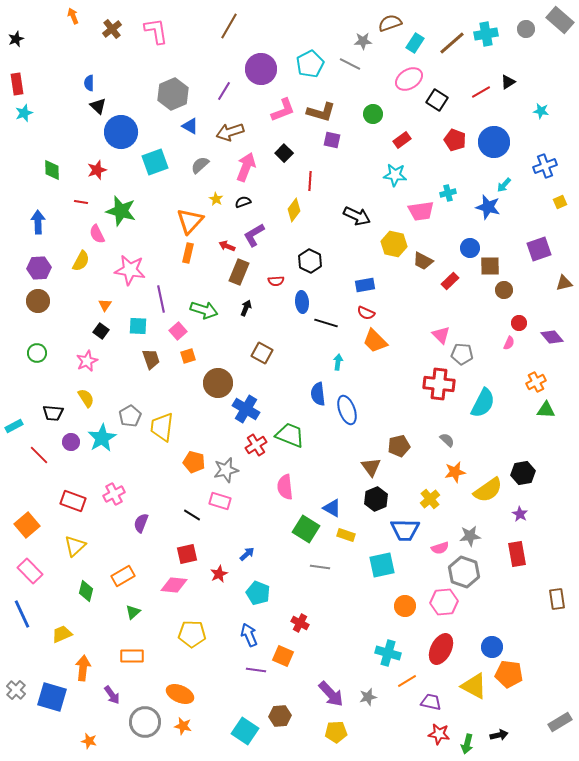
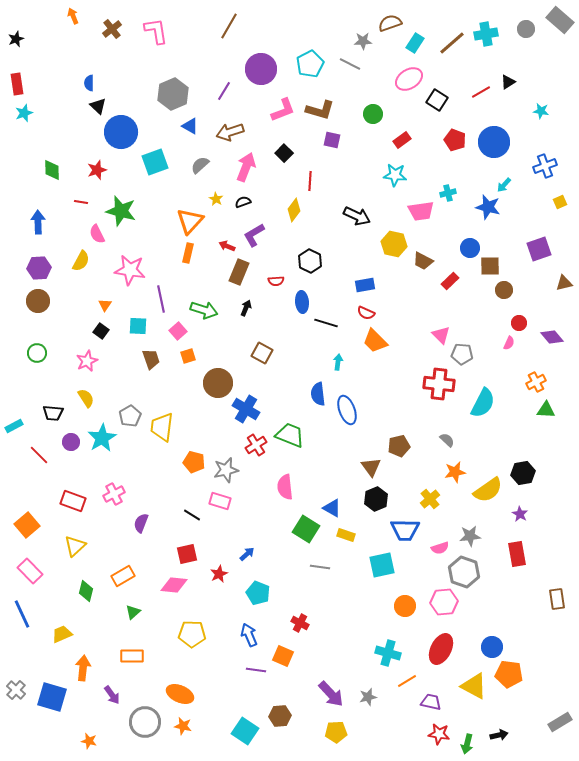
brown L-shape at (321, 112): moved 1 px left, 2 px up
